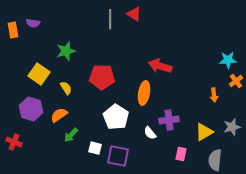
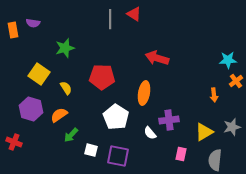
green star: moved 1 px left, 3 px up
red arrow: moved 3 px left, 8 px up
white square: moved 4 px left, 2 px down
